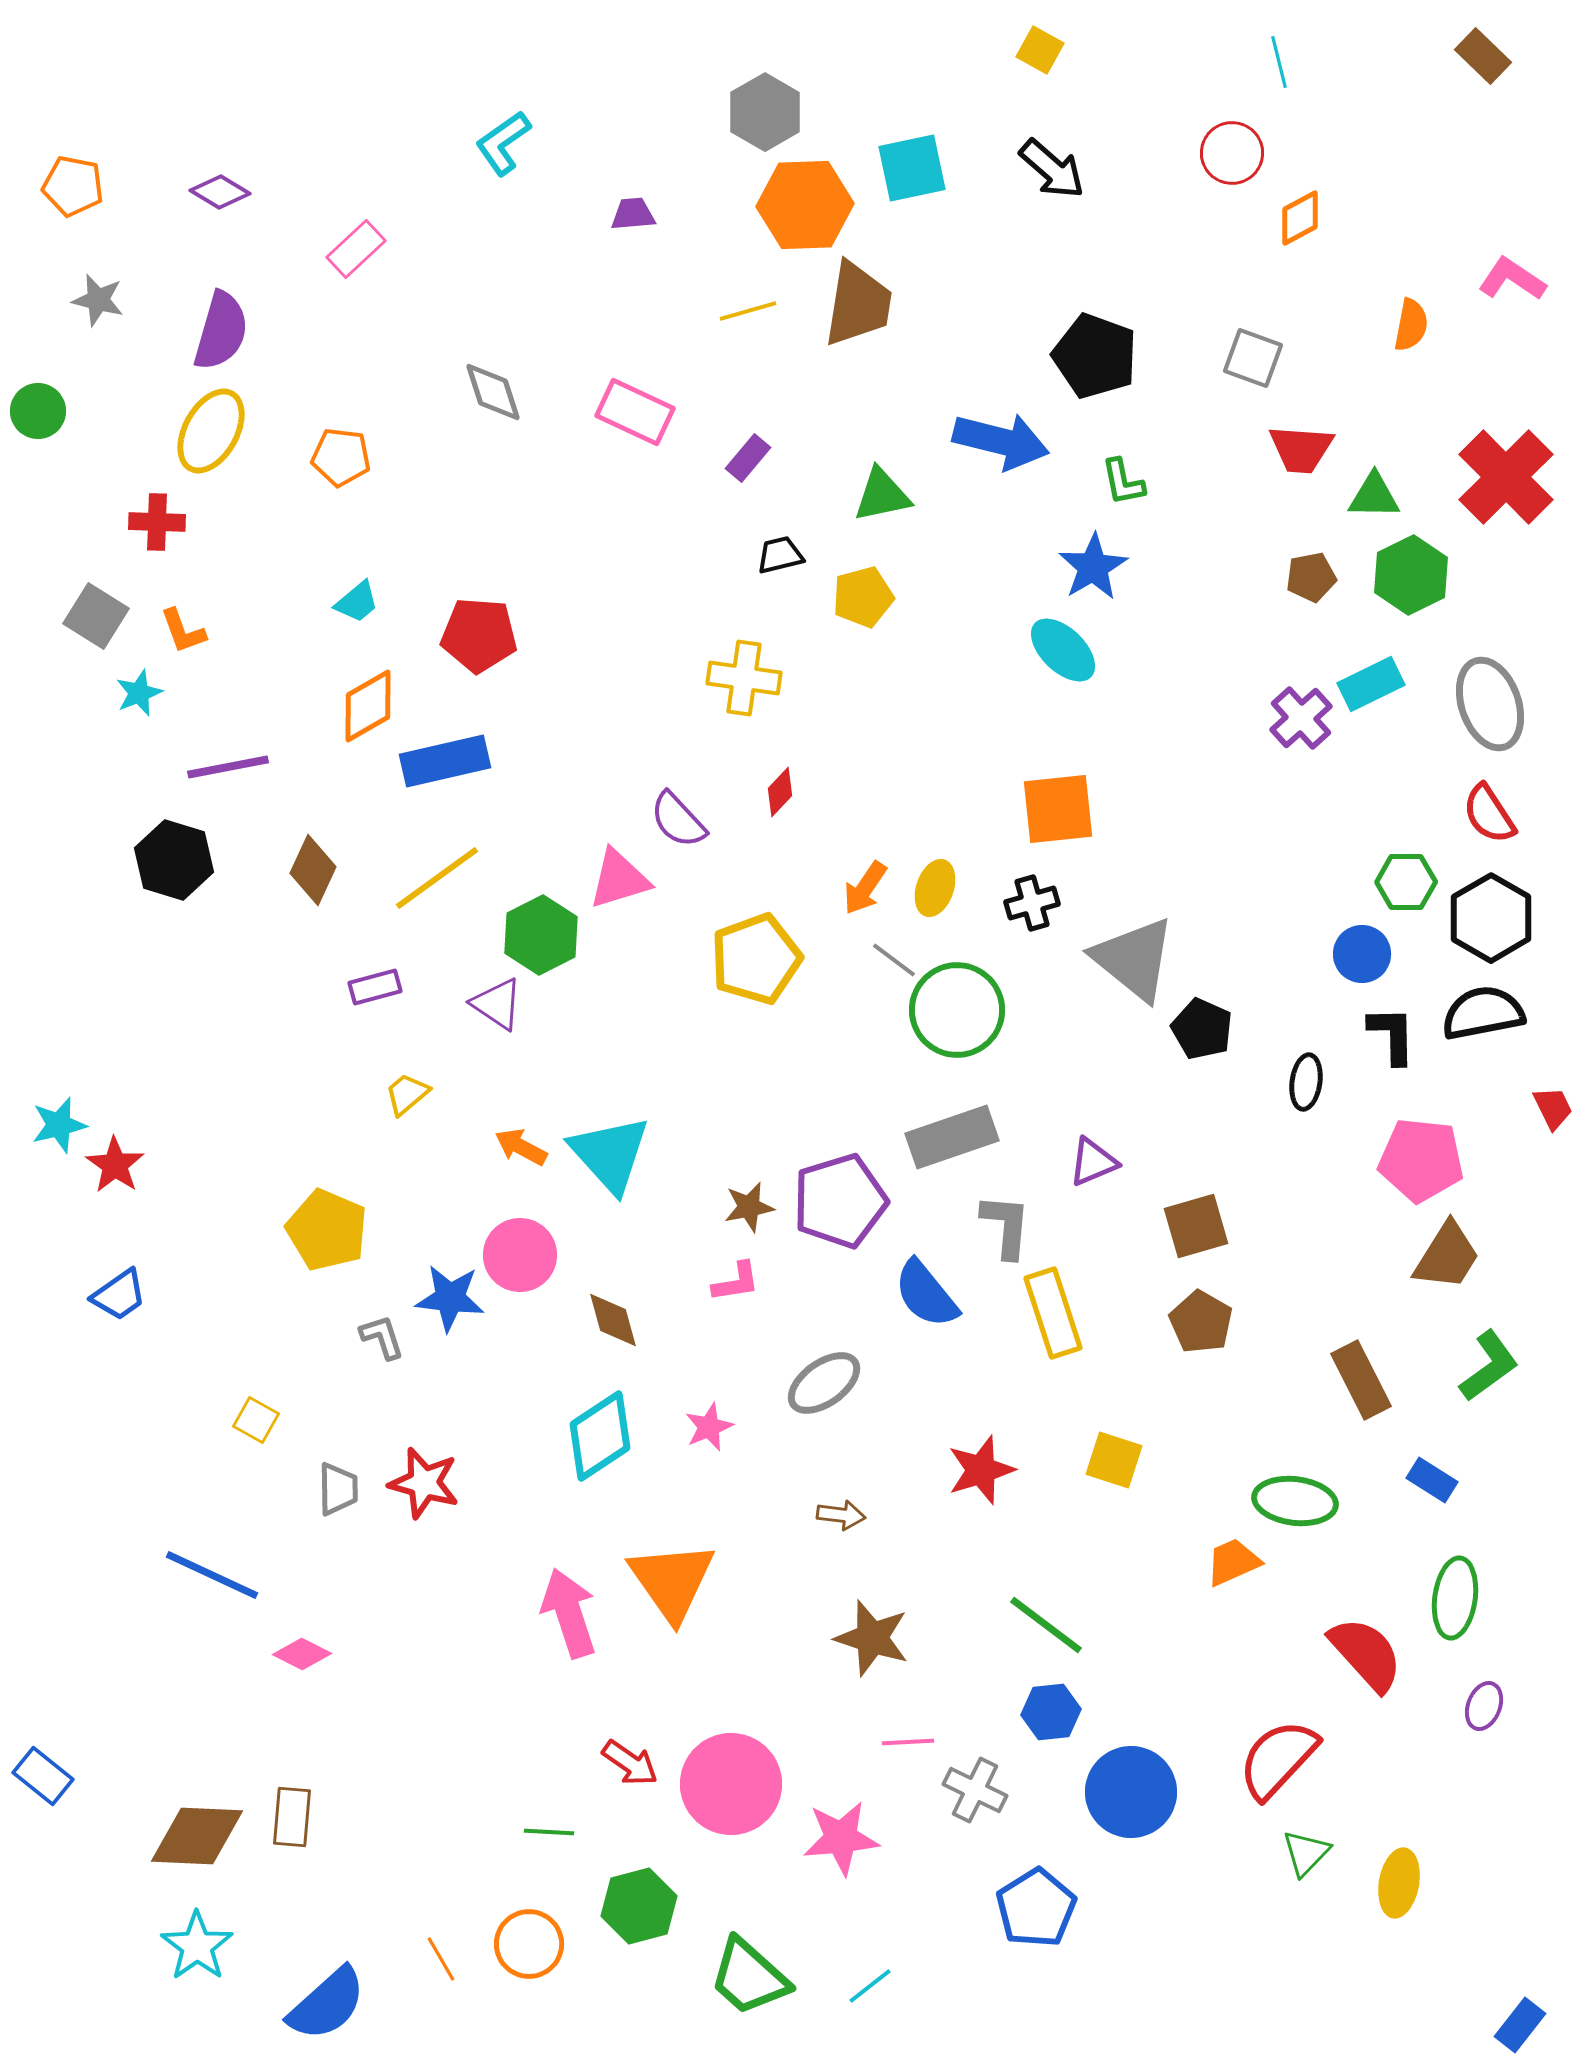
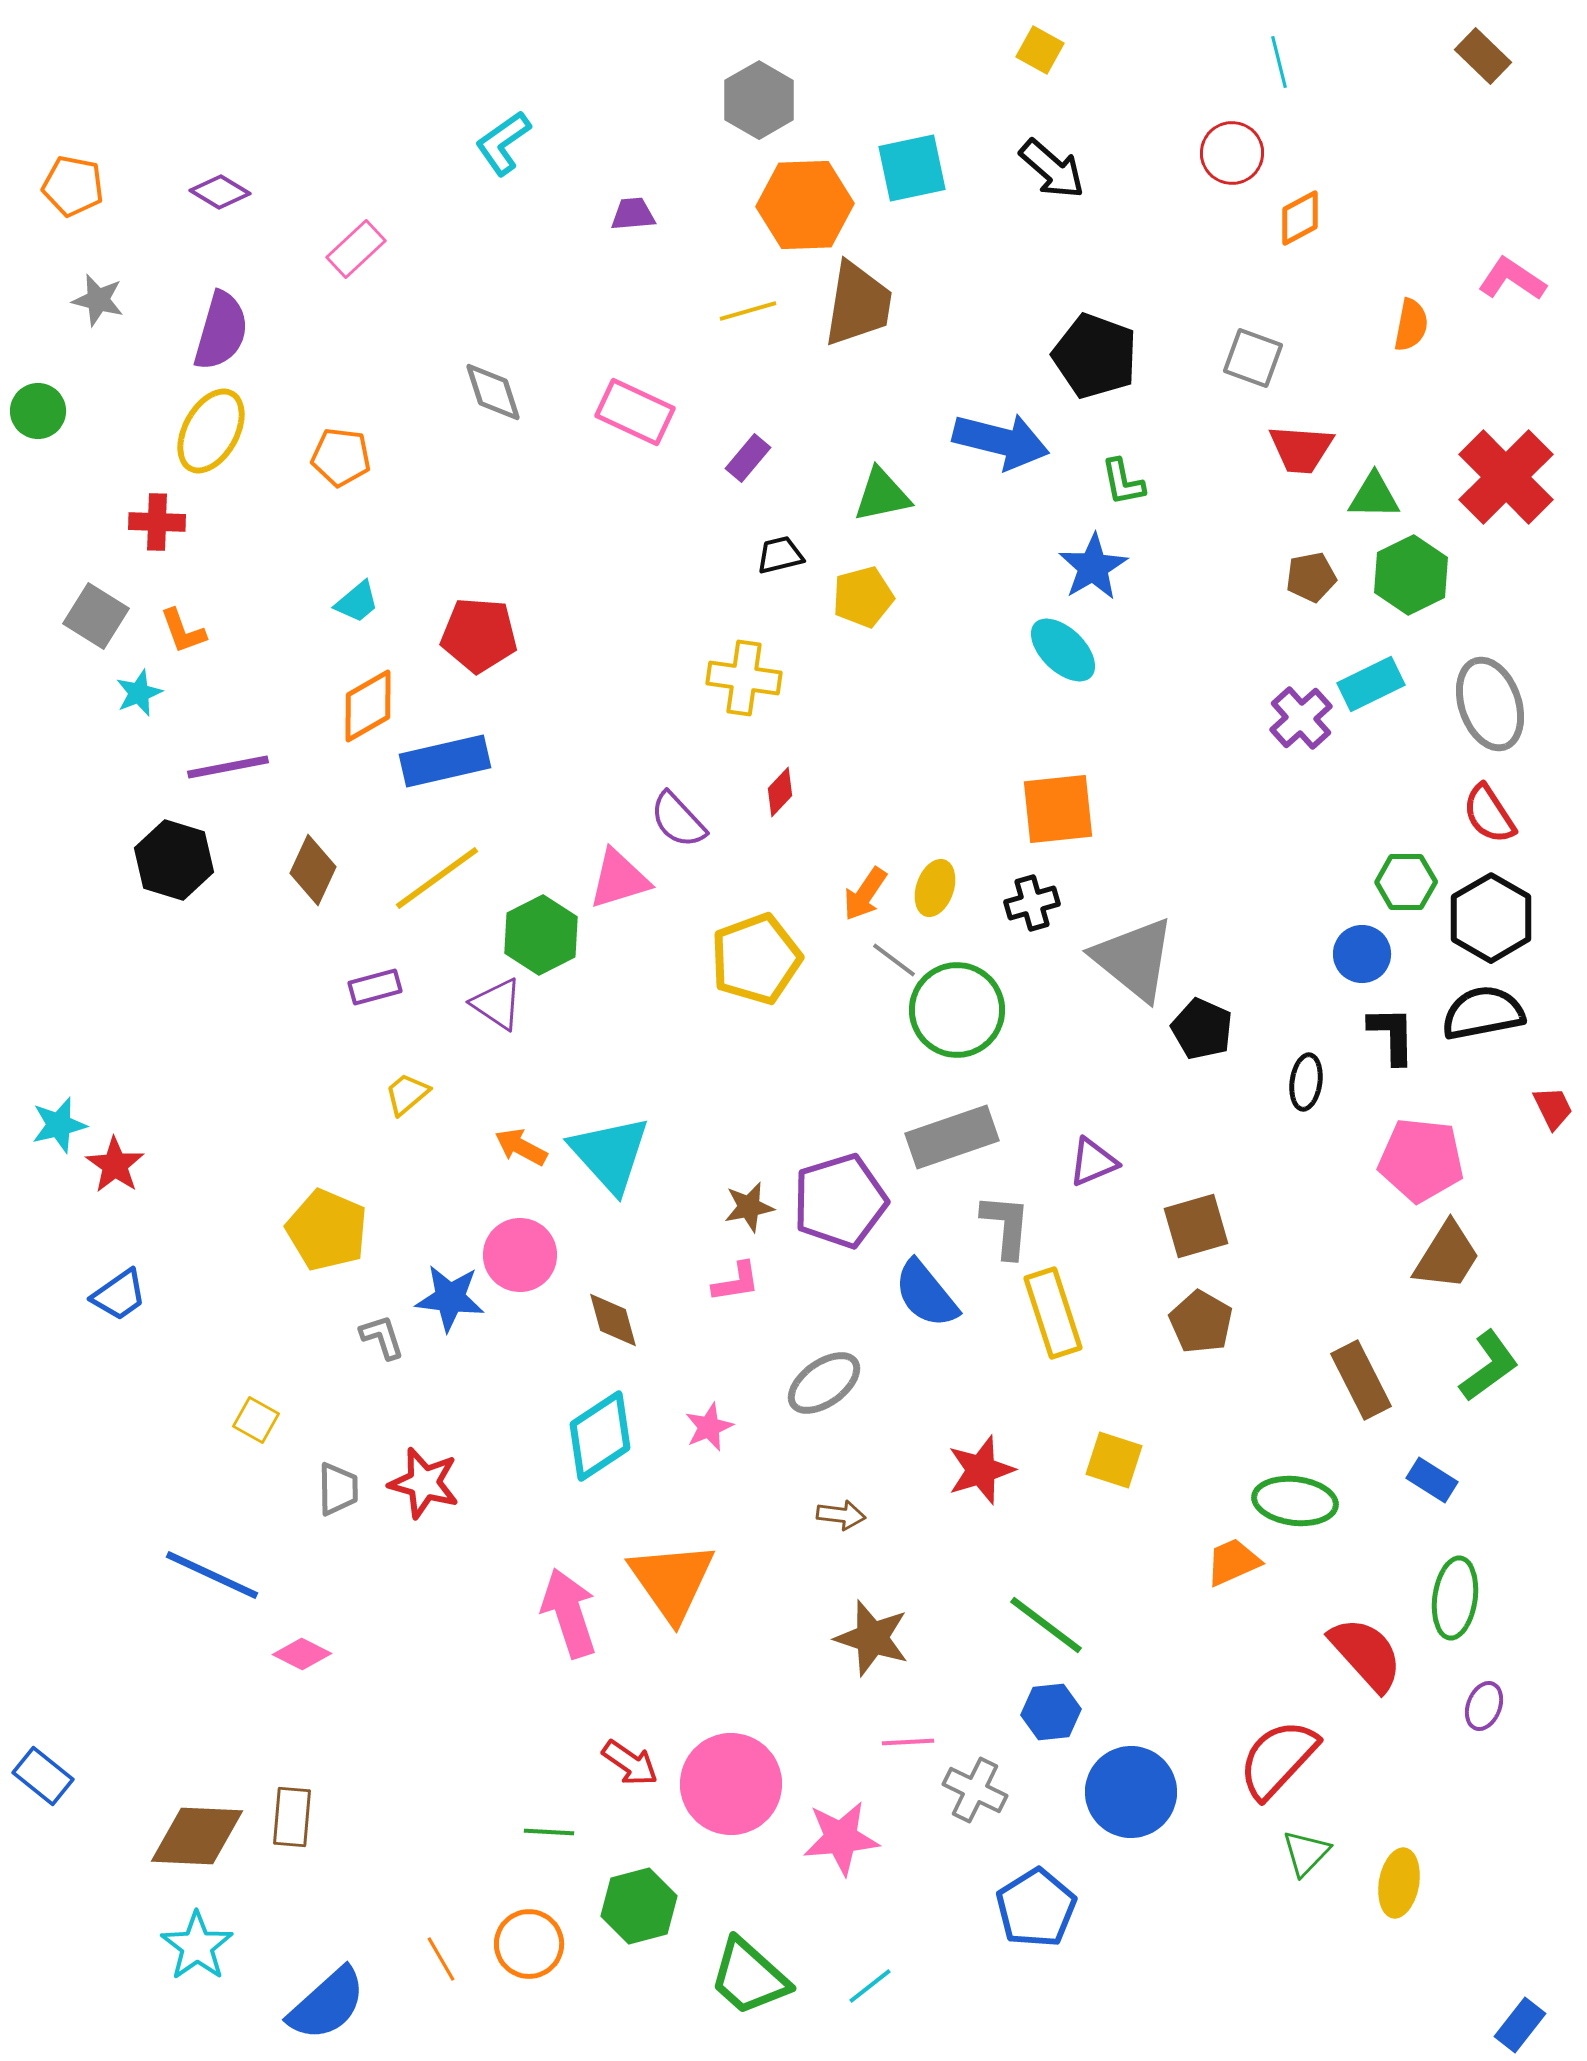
gray hexagon at (765, 112): moved 6 px left, 12 px up
orange arrow at (865, 888): moved 6 px down
